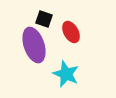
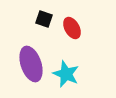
red ellipse: moved 1 px right, 4 px up
purple ellipse: moved 3 px left, 19 px down
